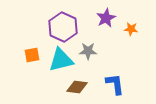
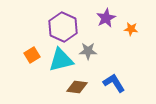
orange square: rotated 21 degrees counterclockwise
blue L-shape: moved 1 px left, 1 px up; rotated 25 degrees counterclockwise
